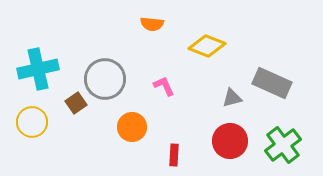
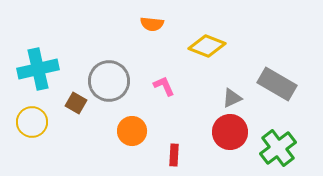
gray circle: moved 4 px right, 2 px down
gray rectangle: moved 5 px right, 1 px down; rotated 6 degrees clockwise
gray triangle: rotated 10 degrees counterclockwise
brown square: rotated 25 degrees counterclockwise
orange circle: moved 4 px down
red circle: moved 9 px up
green cross: moved 5 px left, 3 px down
